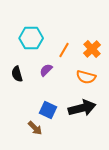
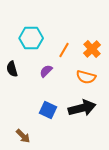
purple semicircle: moved 1 px down
black semicircle: moved 5 px left, 5 px up
brown arrow: moved 12 px left, 8 px down
